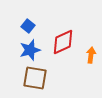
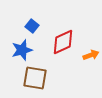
blue square: moved 4 px right
blue star: moved 8 px left
orange arrow: rotated 63 degrees clockwise
